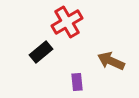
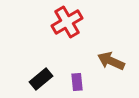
black rectangle: moved 27 px down
